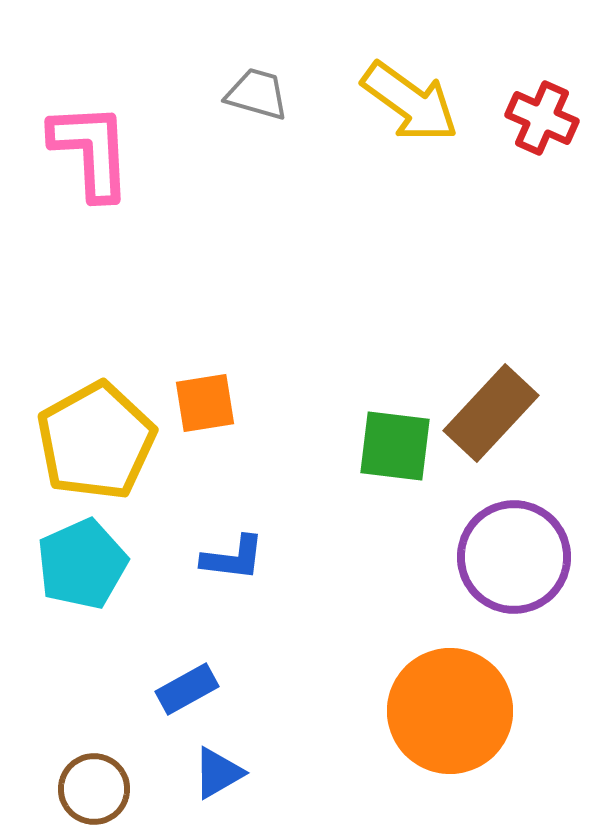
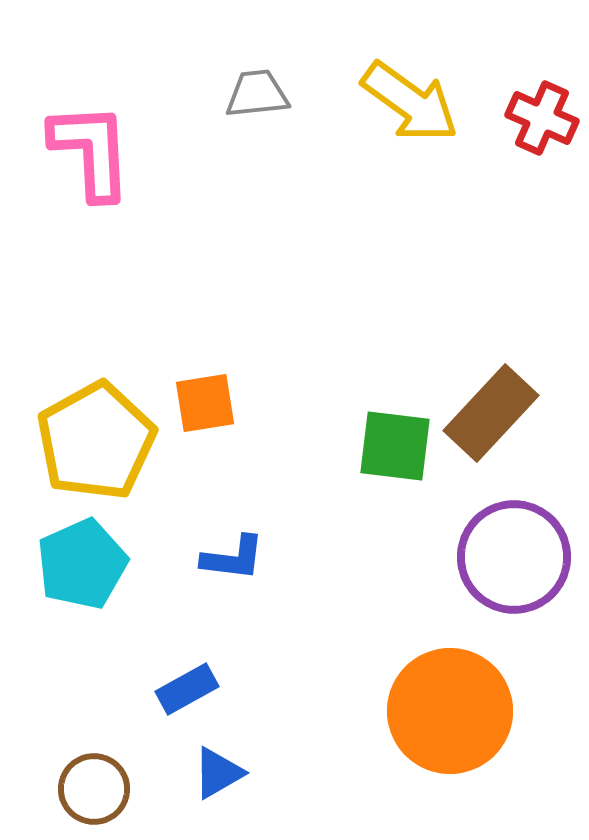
gray trapezoid: rotated 22 degrees counterclockwise
